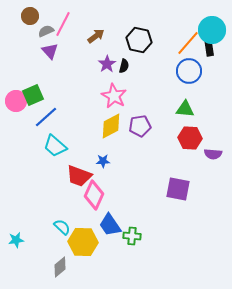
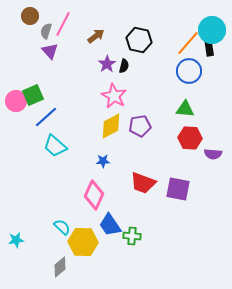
gray semicircle: rotated 49 degrees counterclockwise
red trapezoid: moved 64 px right, 7 px down
